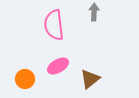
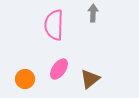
gray arrow: moved 1 px left, 1 px down
pink semicircle: rotated 8 degrees clockwise
pink ellipse: moved 1 px right, 3 px down; rotated 25 degrees counterclockwise
